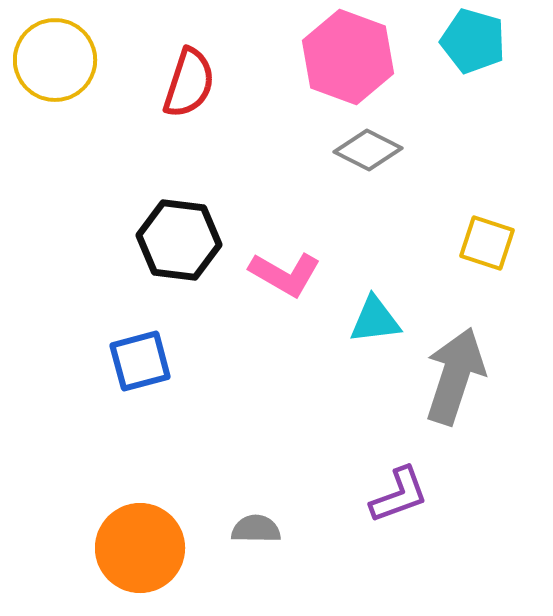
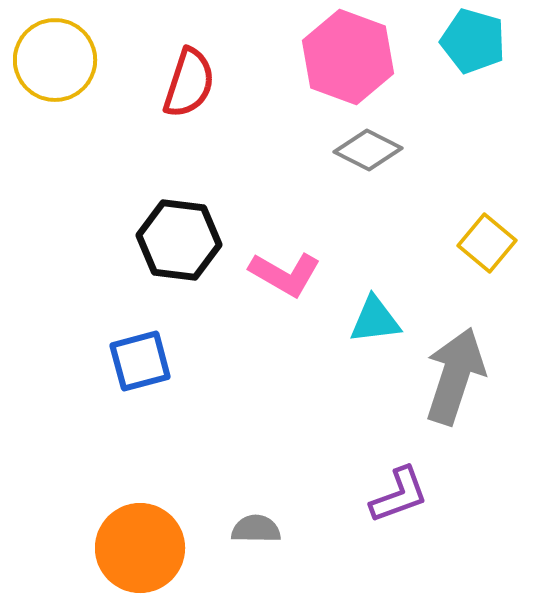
yellow square: rotated 22 degrees clockwise
